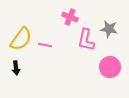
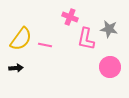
pink L-shape: moved 1 px up
black arrow: rotated 88 degrees counterclockwise
